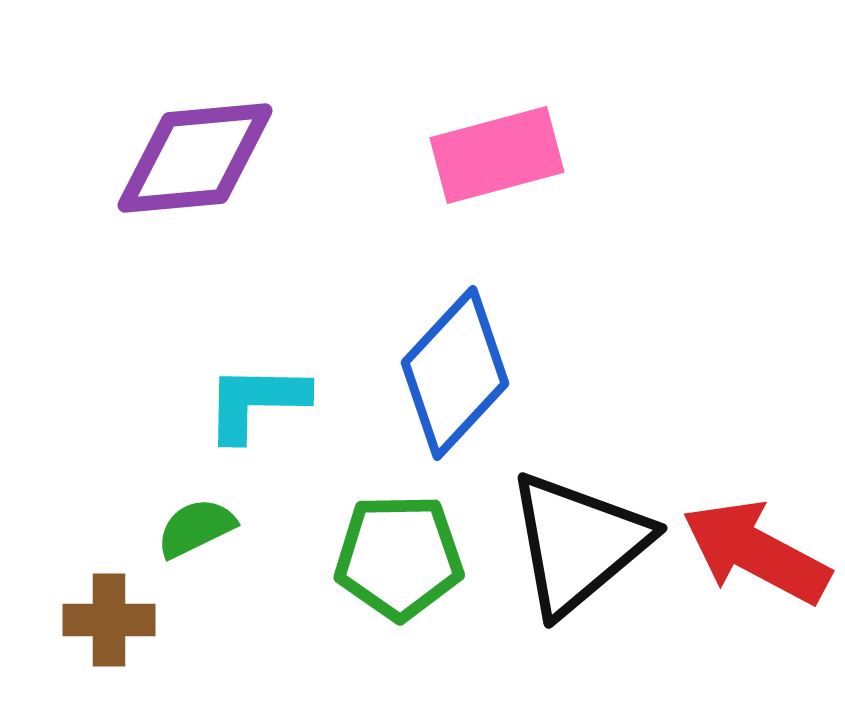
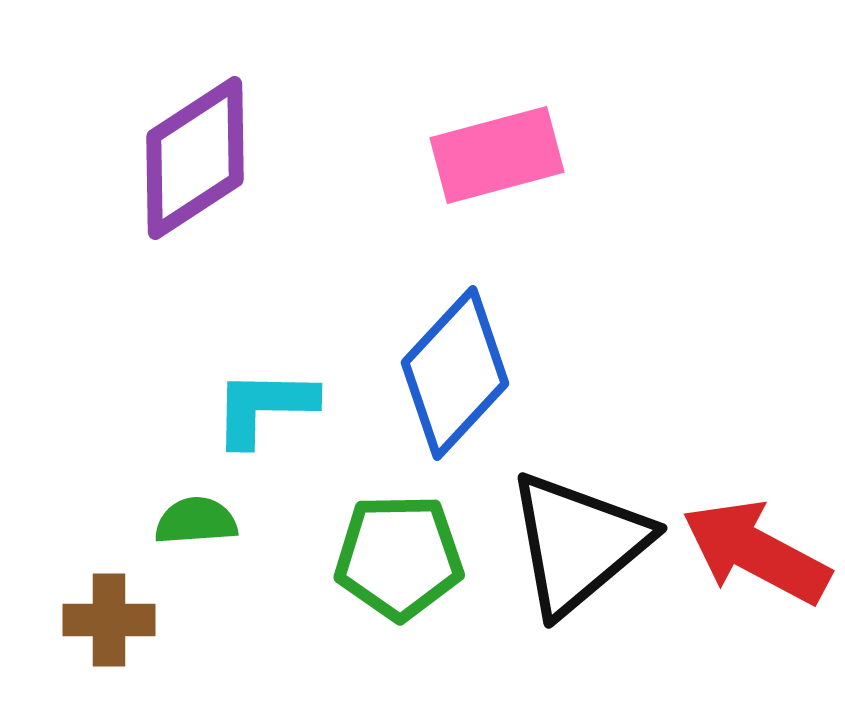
purple diamond: rotated 28 degrees counterclockwise
cyan L-shape: moved 8 px right, 5 px down
green semicircle: moved 7 px up; rotated 22 degrees clockwise
